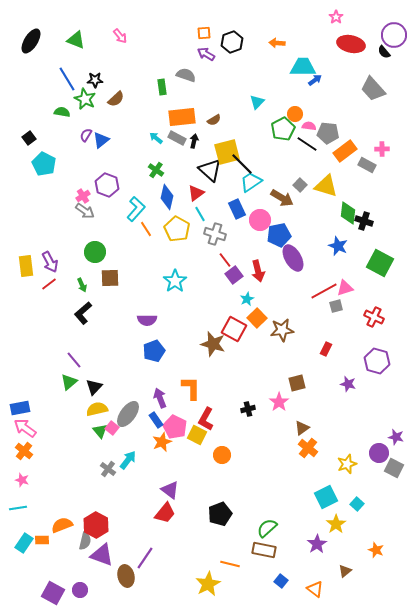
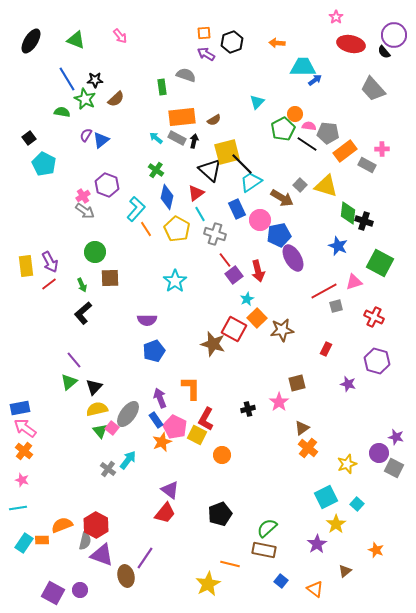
pink triangle at (345, 288): moved 9 px right, 6 px up
